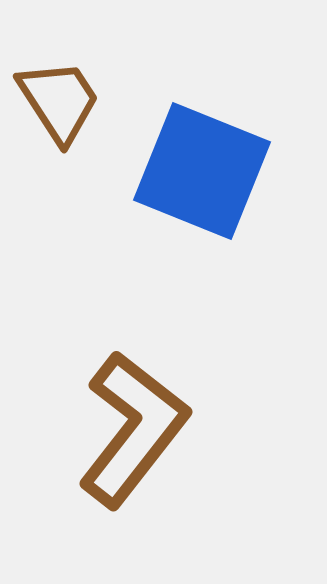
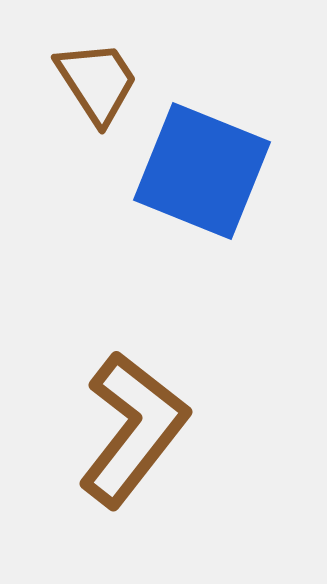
brown trapezoid: moved 38 px right, 19 px up
